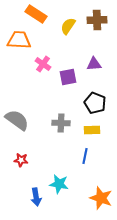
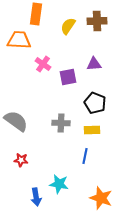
orange rectangle: rotated 65 degrees clockwise
brown cross: moved 1 px down
gray semicircle: moved 1 px left, 1 px down
